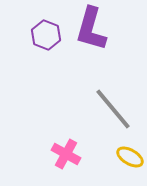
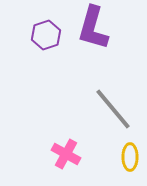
purple L-shape: moved 2 px right, 1 px up
purple hexagon: rotated 20 degrees clockwise
yellow ellipse: rotated 60 degrees clockwise
